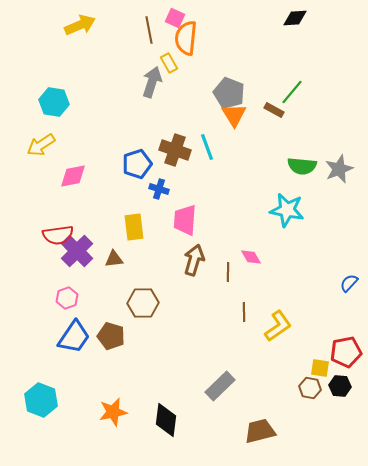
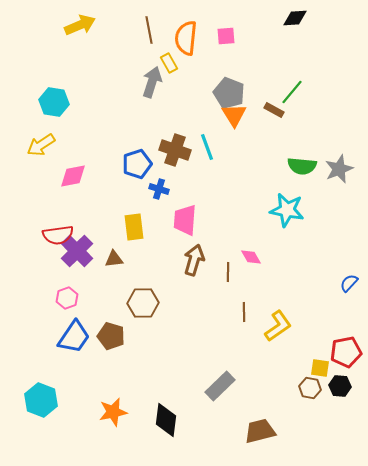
pink square at (175, 18): moved 51 px right, 18 px down; rotated 30 degrees counterclockwise
